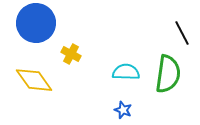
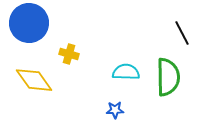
blue circle: moved 7 px left
yellow cross: moved 2 px left; rotated 12 degrees counterclockwise
green semicircle: moved 3 px down; rotated 9 degrees counterclockwise
blue star: moved 8 px left; rotated 24 degrees counterclockwise
